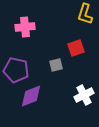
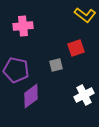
yellow L-shape: moved 1 px down; rotated 70 degrees counterclockwise
pink cross: moved 2 px left, 1 px up
purple diamond: rotated 15 degrees counterclockwise
